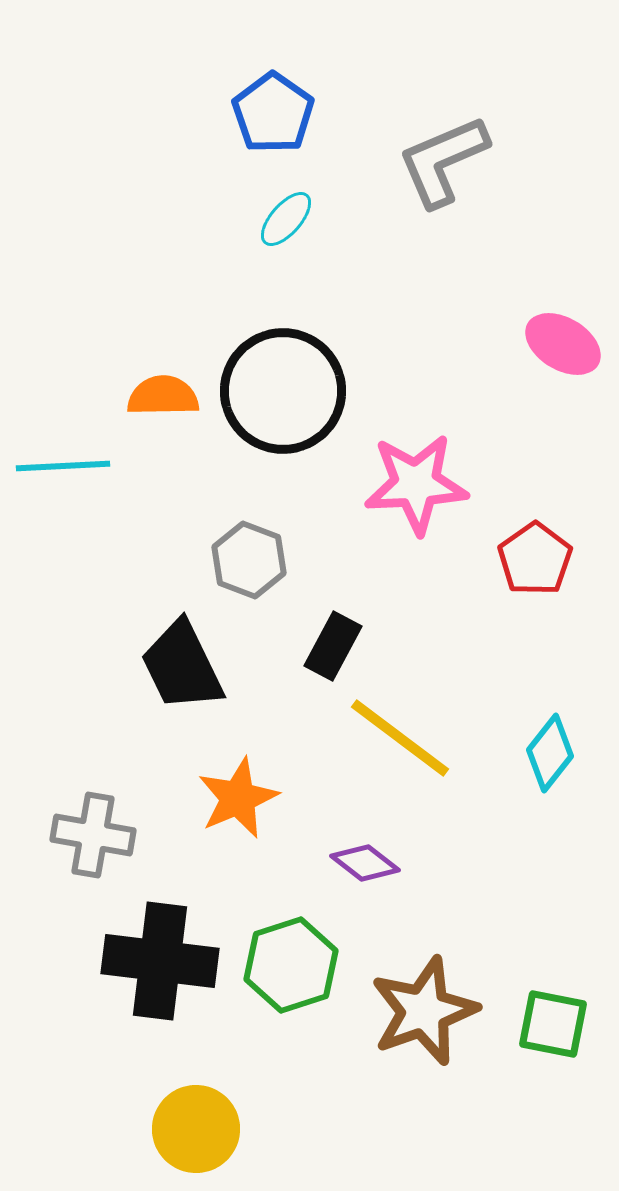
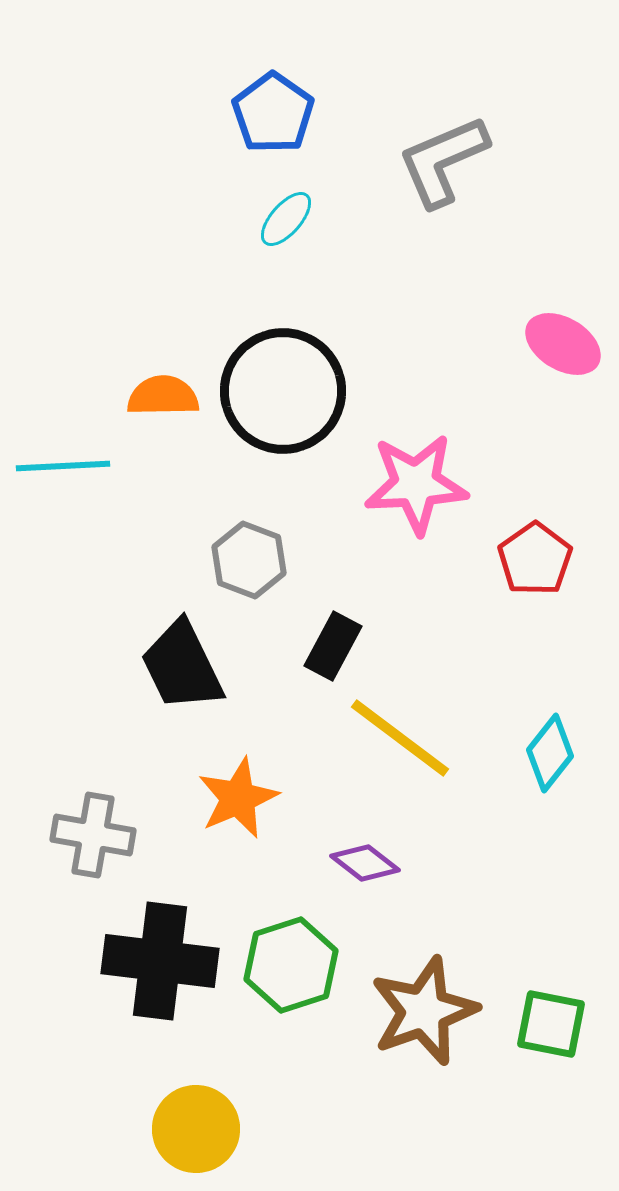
green square: moved 2 px left
